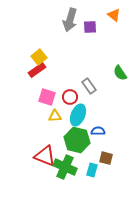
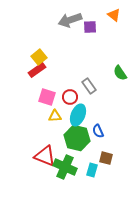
gray arrow: rotated 55 degrees clockwise
blue semicircle: rotated 112 degrees counterclockwise
green hexagon: moved 2 px up
